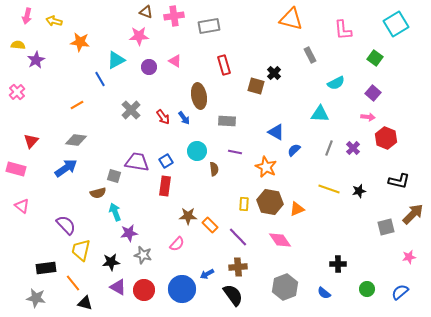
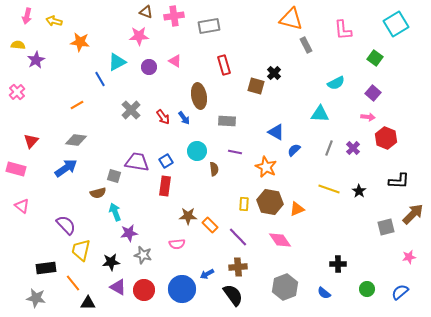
gray rectangle at (310, 55): moved 4 px left, 10 px up
cyan triangle at (116, 60): moved 1 px right, 2 px down
black L-shape at (399, 181): rotated 10 degrees counterclockwise
black star at (359, 191): rotated 24 degrees counterclockwise
pink semicircle at (177, 244): rotated 42 degrees clockwise
black triangle at (85, 303): moved 3 px right; rotated 14 degrees counterclockwise
